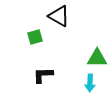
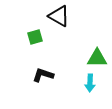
black L-shape: rotated 20 degrees clockwise
